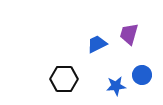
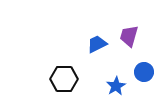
purple trapezoid: moved 2 px down
blue circle: moved 2 px right, 3 px up
blue star: rotated 24 degrees counterclockwise
